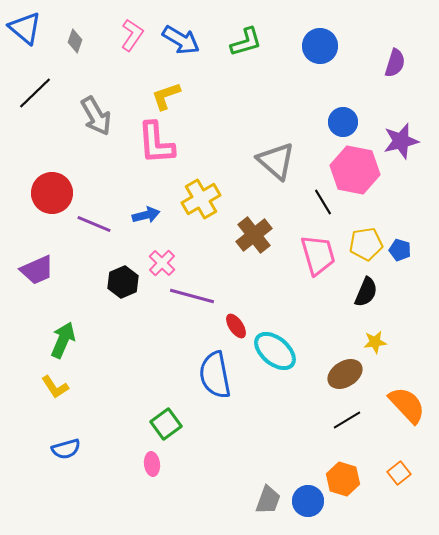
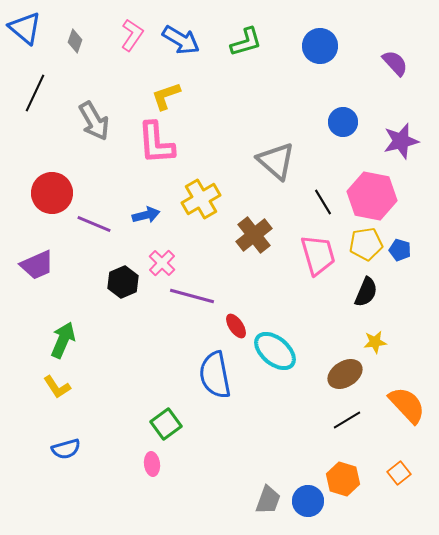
purple semicircle at (395, 63): rotated 60 degrees counterclockwise
black line at (35, 93): rotated 21 degrees counterclockwise
gray arrow at (96, 116): moved 2 px left, 5 px down
pink hexagon at (355, 170): moved 17 px right, 26 px down
purple trapezoid at (37, 270): moved 5 px up
yellow L-shape at (55, 387): moved 2 px right
